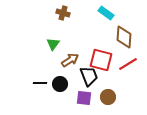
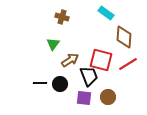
brown cross: moved 1 px left, 4 px down
